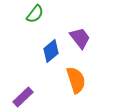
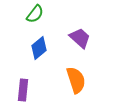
purple trapezoid: rotated 10 degrees counterclockwise
blue diamond: moved 12 px left, 3 px up
purple rectangle: moved 7 px up; rotated 40 degrees counterclockwise
